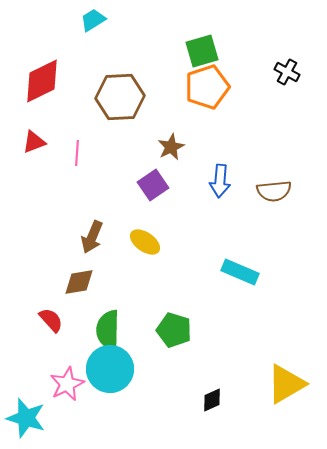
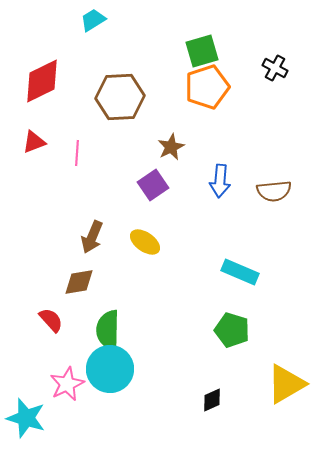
black cross: moved 12 px left, 4 px up
green pentagon: moved 58 px right
